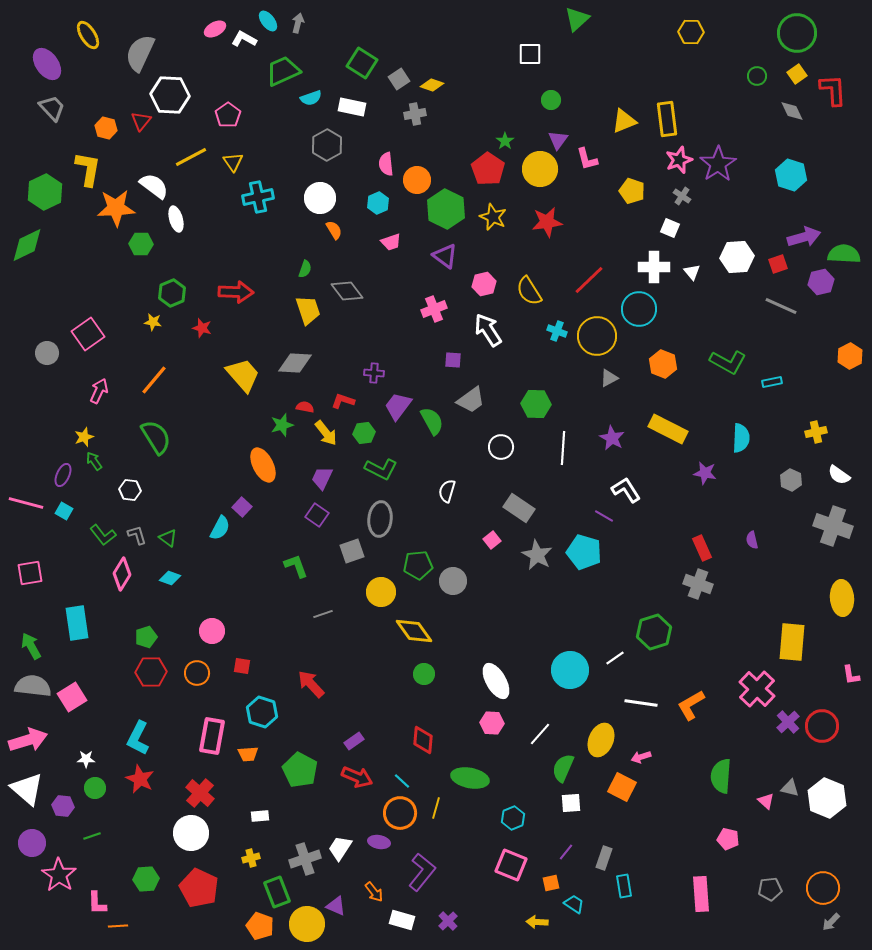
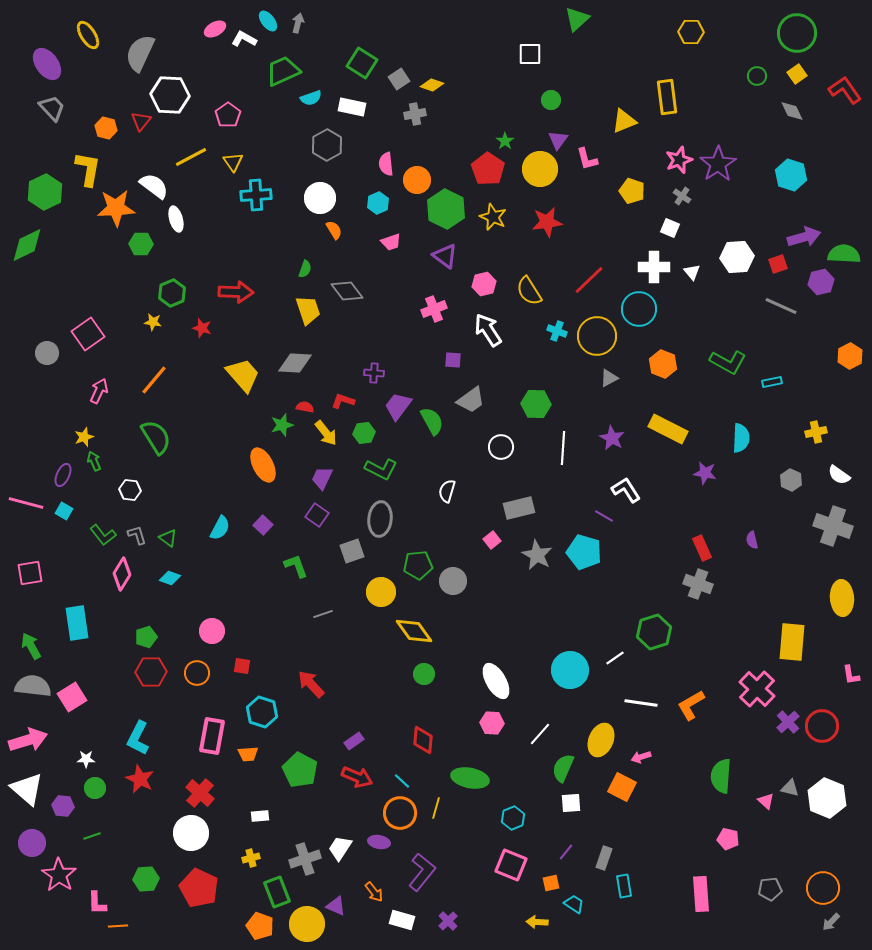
red L-shape at (833, 90): moved 12 px right; rotated 32 degrees counterclockwise
yellow rectangle at (667, 119): moved 22 px up
cyan cross at (258, 197): moved 2 px left, 2 px up; rotated 8 degrees clockwise
green arrow at (94, 461): rotated 12 degrees clockwise
purple square at (242, 507): moved 21 px right, 18 px down
gray rectangle at (519, 508): rotated 48 degrees counterclockwise
